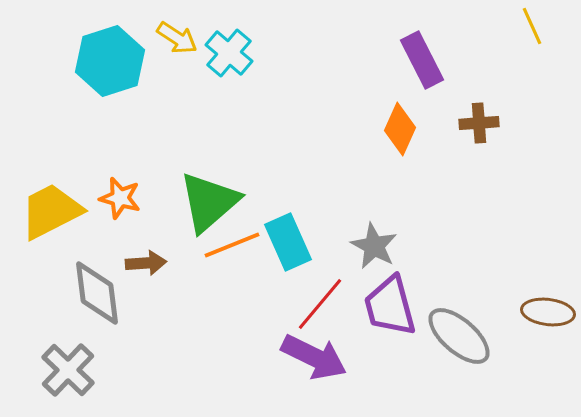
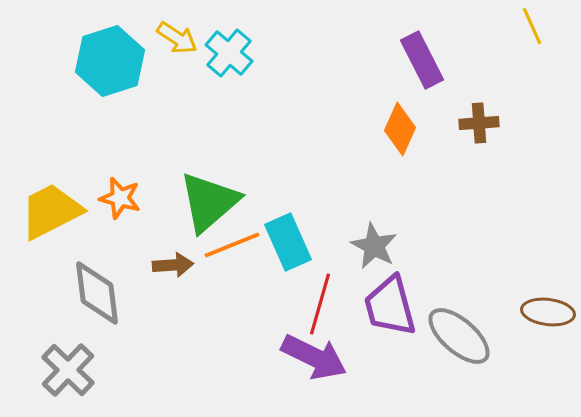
brown arrow: moved 27 px right, 2 px down
red line: rotated 24 degrees counterclockwise
